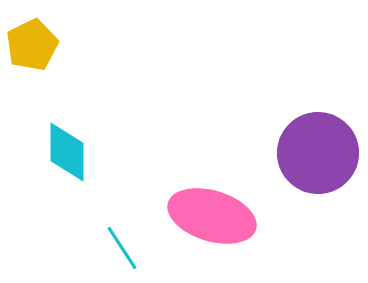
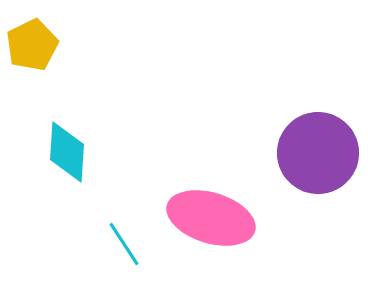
cyan diamond: rotated 4 degrees clockwise
pink ellipse: moved 1 px left, 2 px down
cyan line: moved 2 px right, 4 px up
